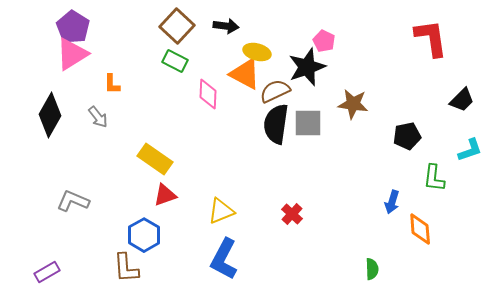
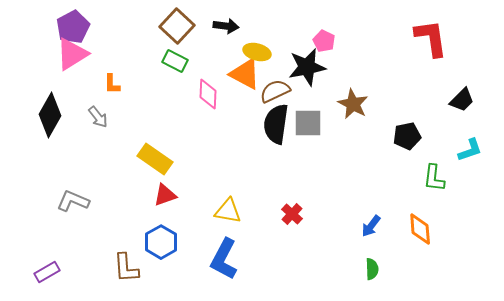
purple pentagon: rotated 12 degrees clockwise
black star: rotated 9 degrees clockwise
brown star: rotated 20 degrees clockwise
blue arrow: moved 21 px left, 24 px down; rotated 20 degrees clockwise
yellow triangle: moved 7 px right; rotated 32 degrees clockwise
blue hexagon: moved 17 px right, 7 px down
